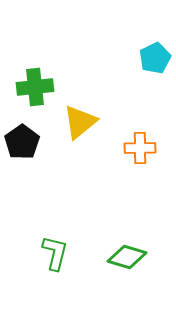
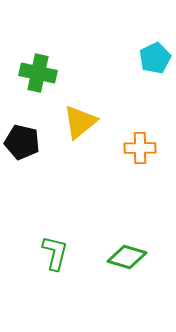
green cross: moved 3 px right, 14 px up; rotated 18 degrees clockwise
black pentagon: rotated 24 degrees counterclockwise
